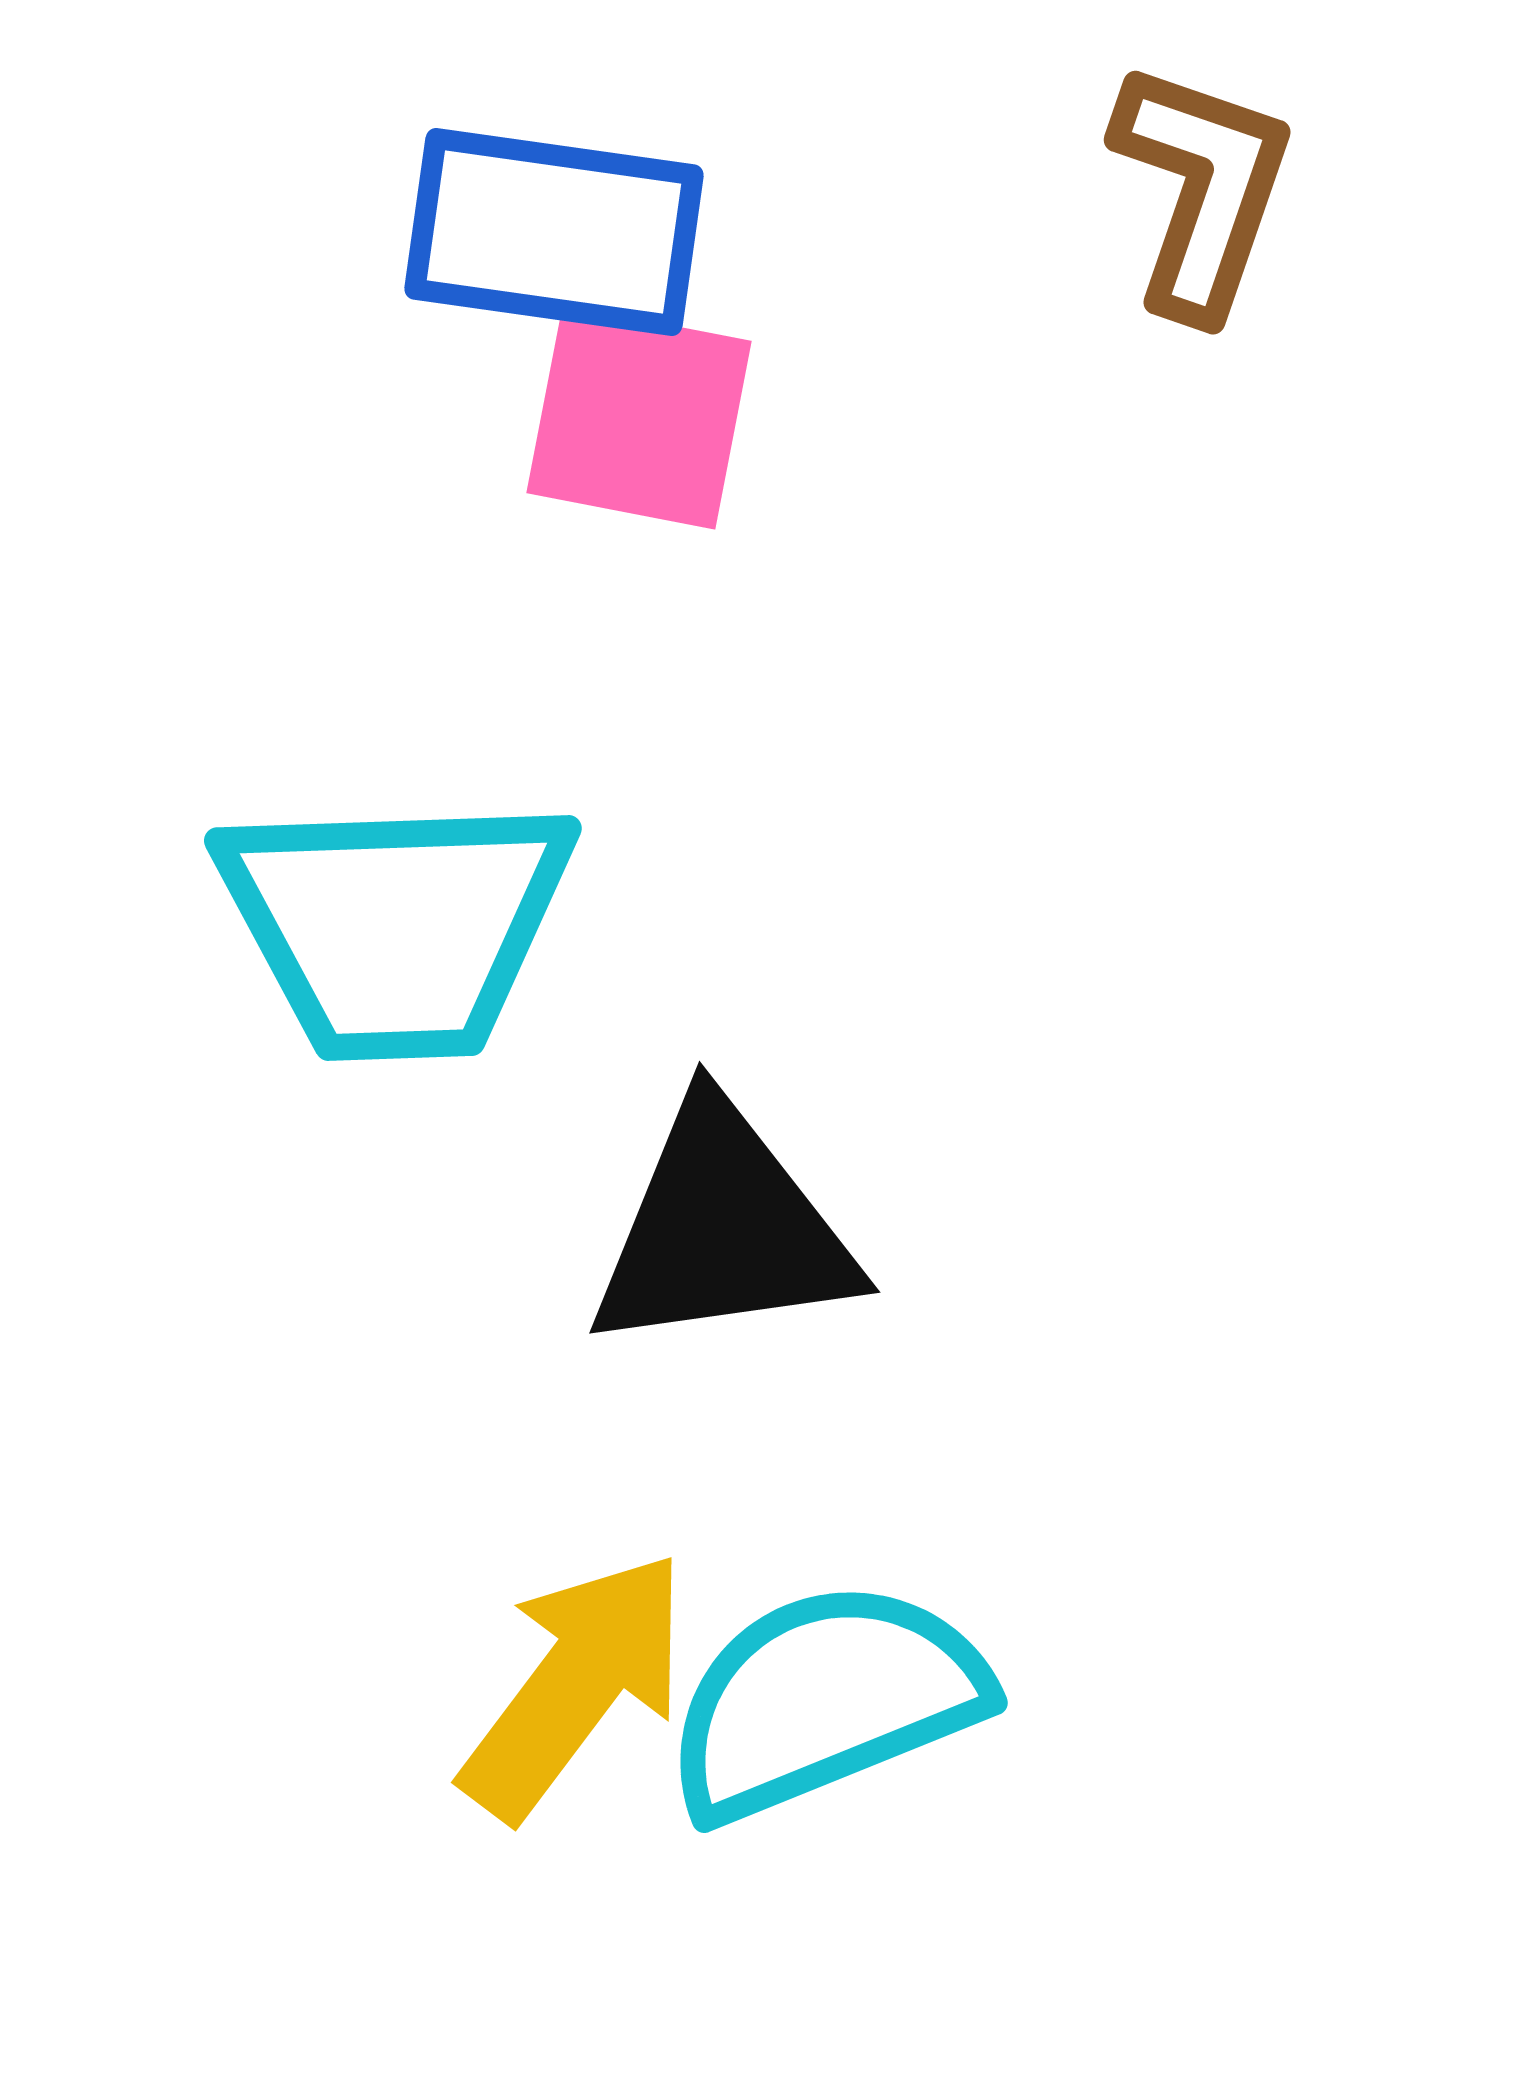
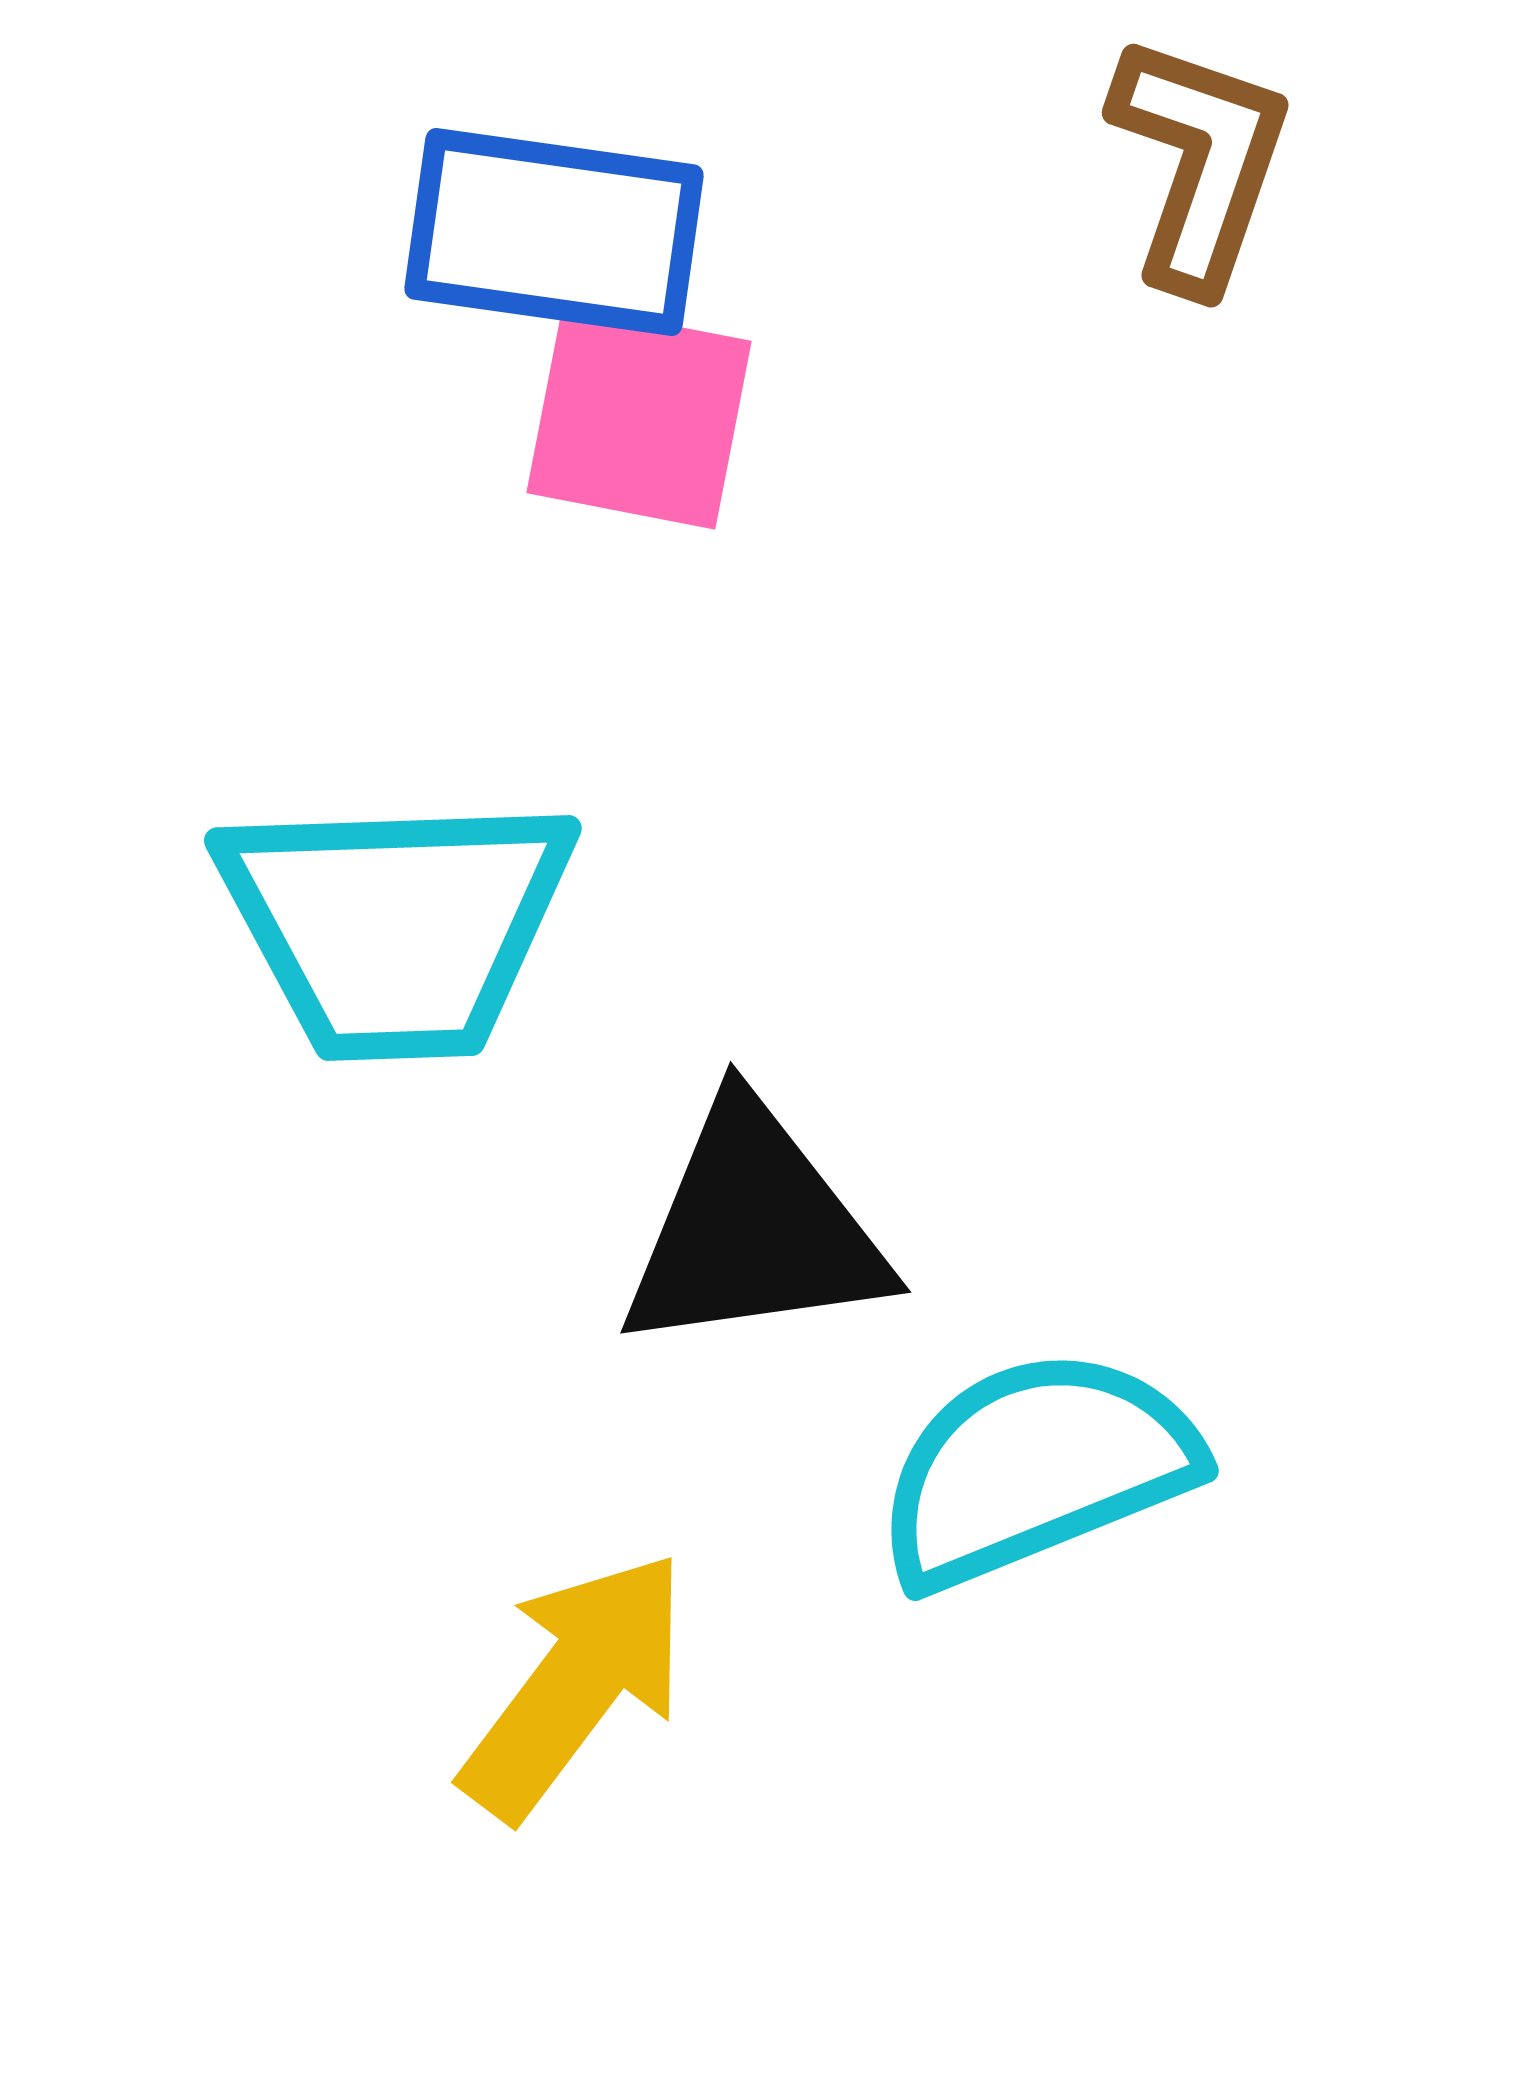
brown L-shape: moved 2 px left, 27 px up
black triangle: moved 31 px right
cyan semicircle: moved 211 px right, 232 px up
